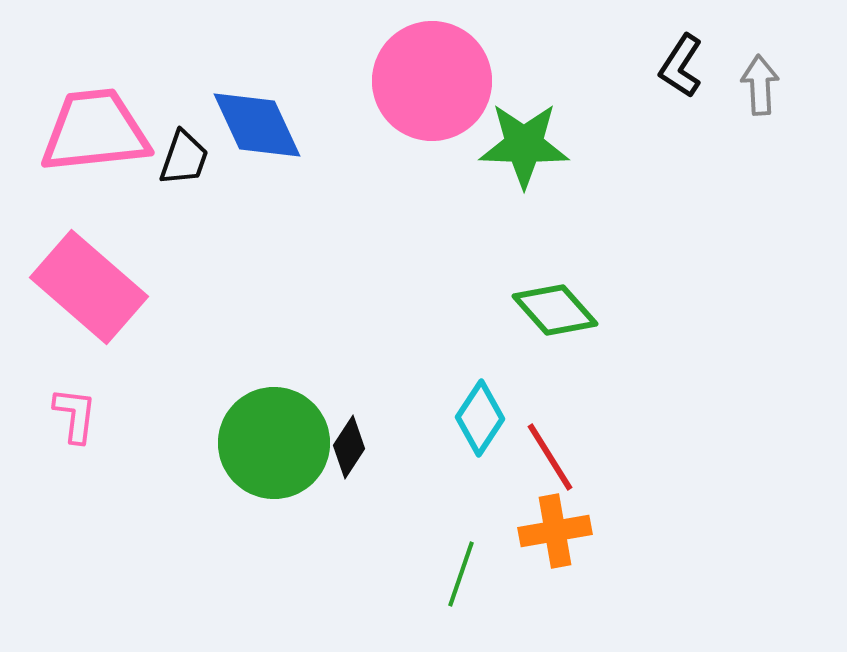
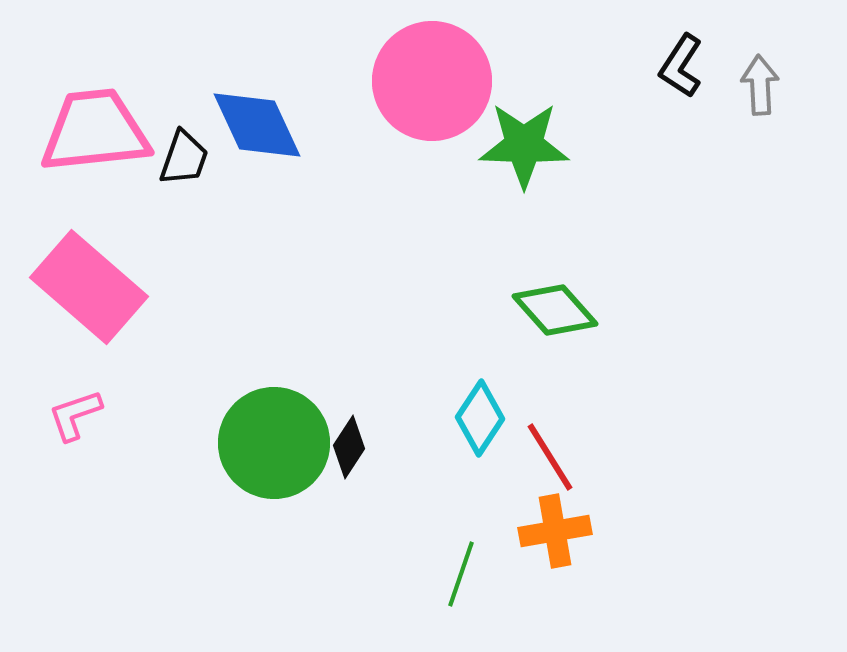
pink L-shape: rotated 116 degrees counterclockwise
